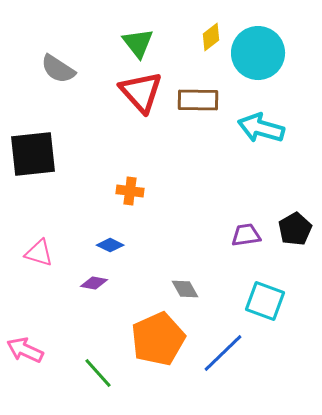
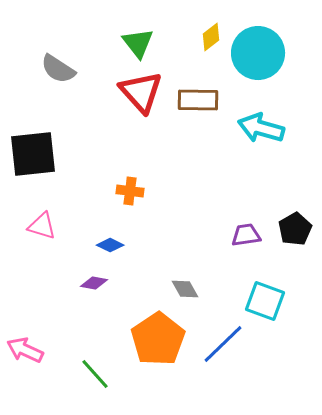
pink triangle: moved 3 px right, 27 px up
orange pentagon: rotated 10 degrees counterclockwise
blue line: moved 9 px up
green line: moved 3 px left, 1 px down
